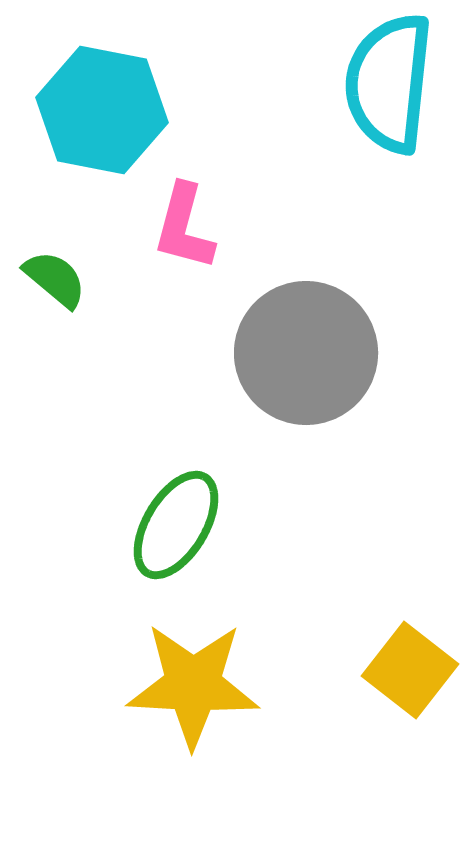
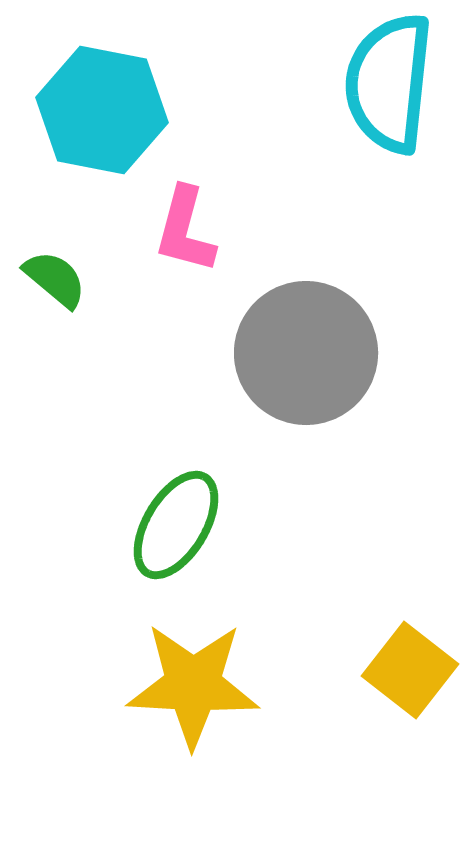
pink L-shape: moved 1 px right, 3 px down
